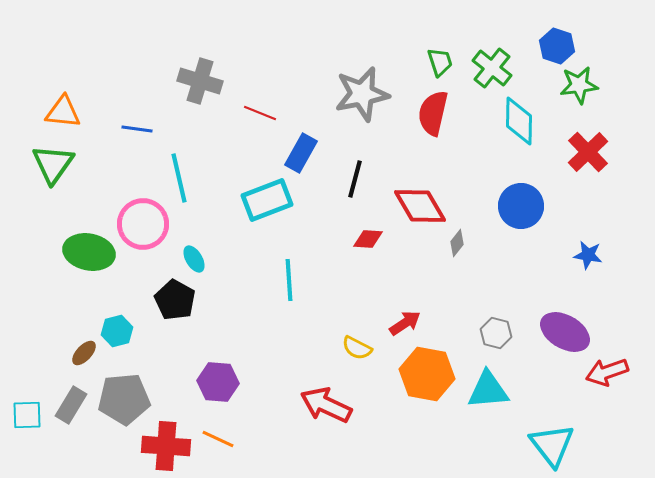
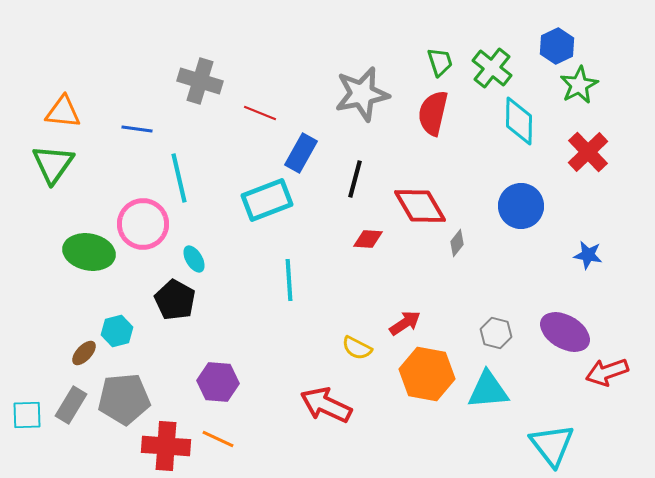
blue hexagon at (557, 46): rotated 16 degrees clockwise
green star at (579, 85): rotated 21 degrees counterclockwise
